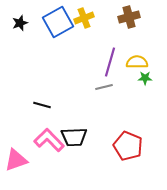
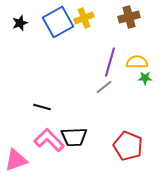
gray line: rotated 24 degrees counterclockwise
black line: moved 2 px down
